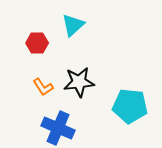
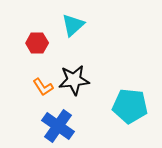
black star: moved 5 px left, 2 px up
blue cross: moved 2 px up; rotated 12 degrees clockwise
